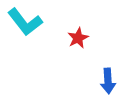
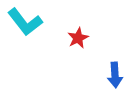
blue arrow: moved 7 px right, 6 px up
